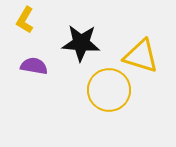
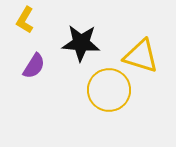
purple semicircle: rotated 112 degrees clockwise
